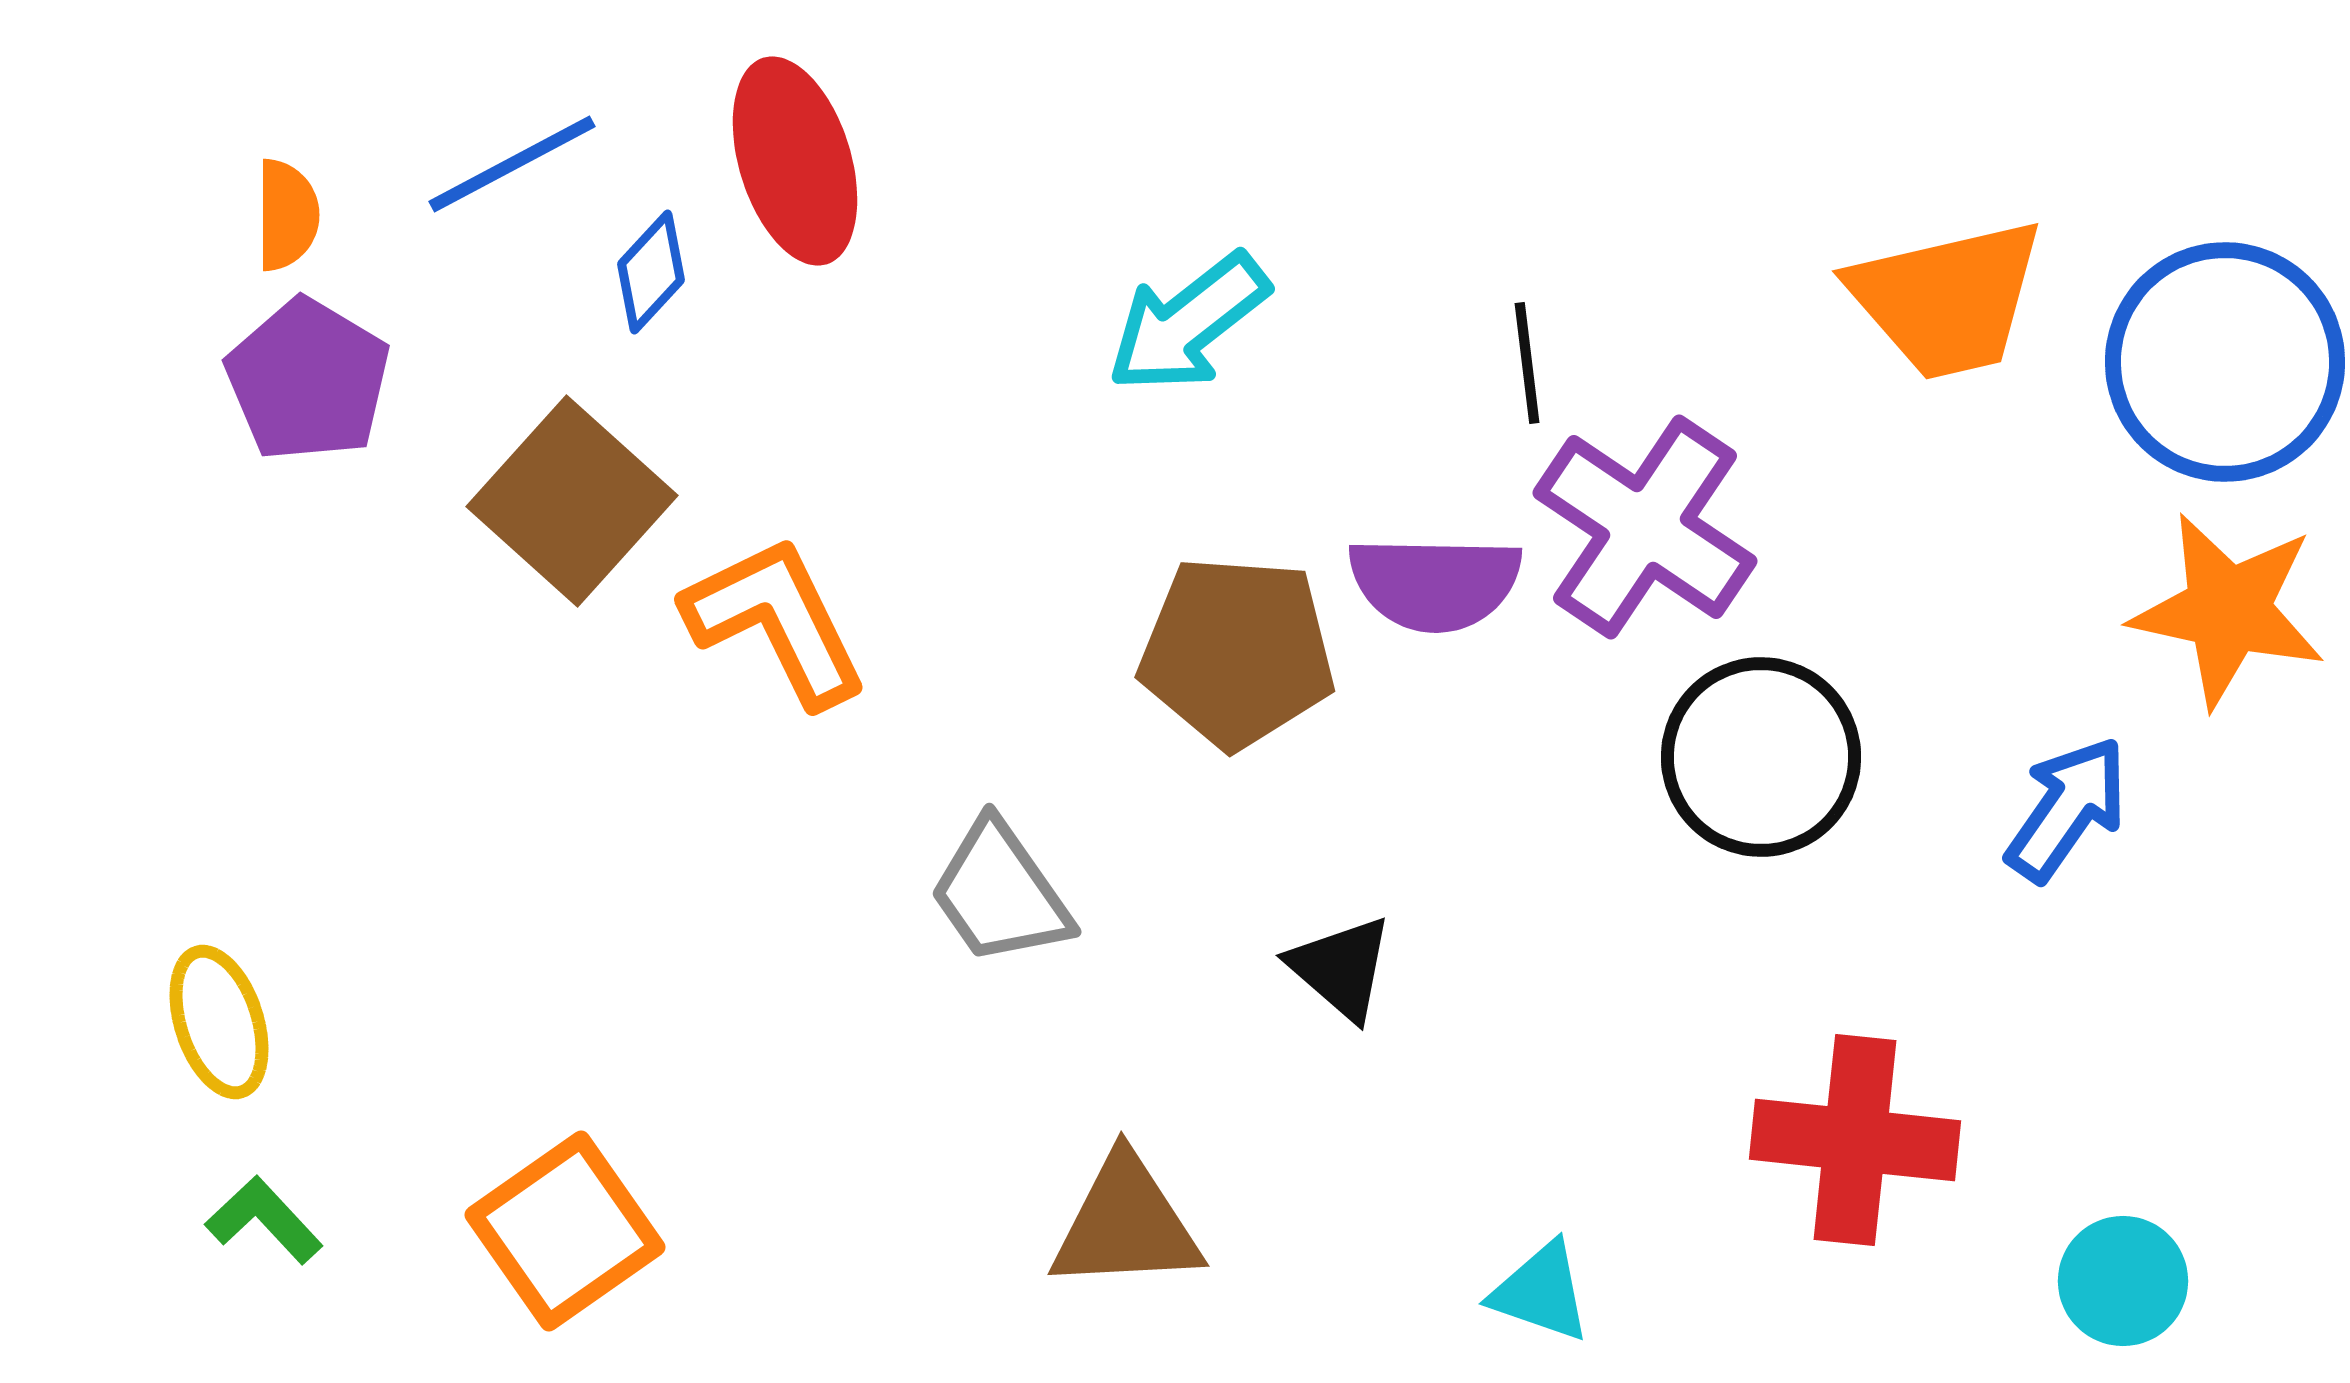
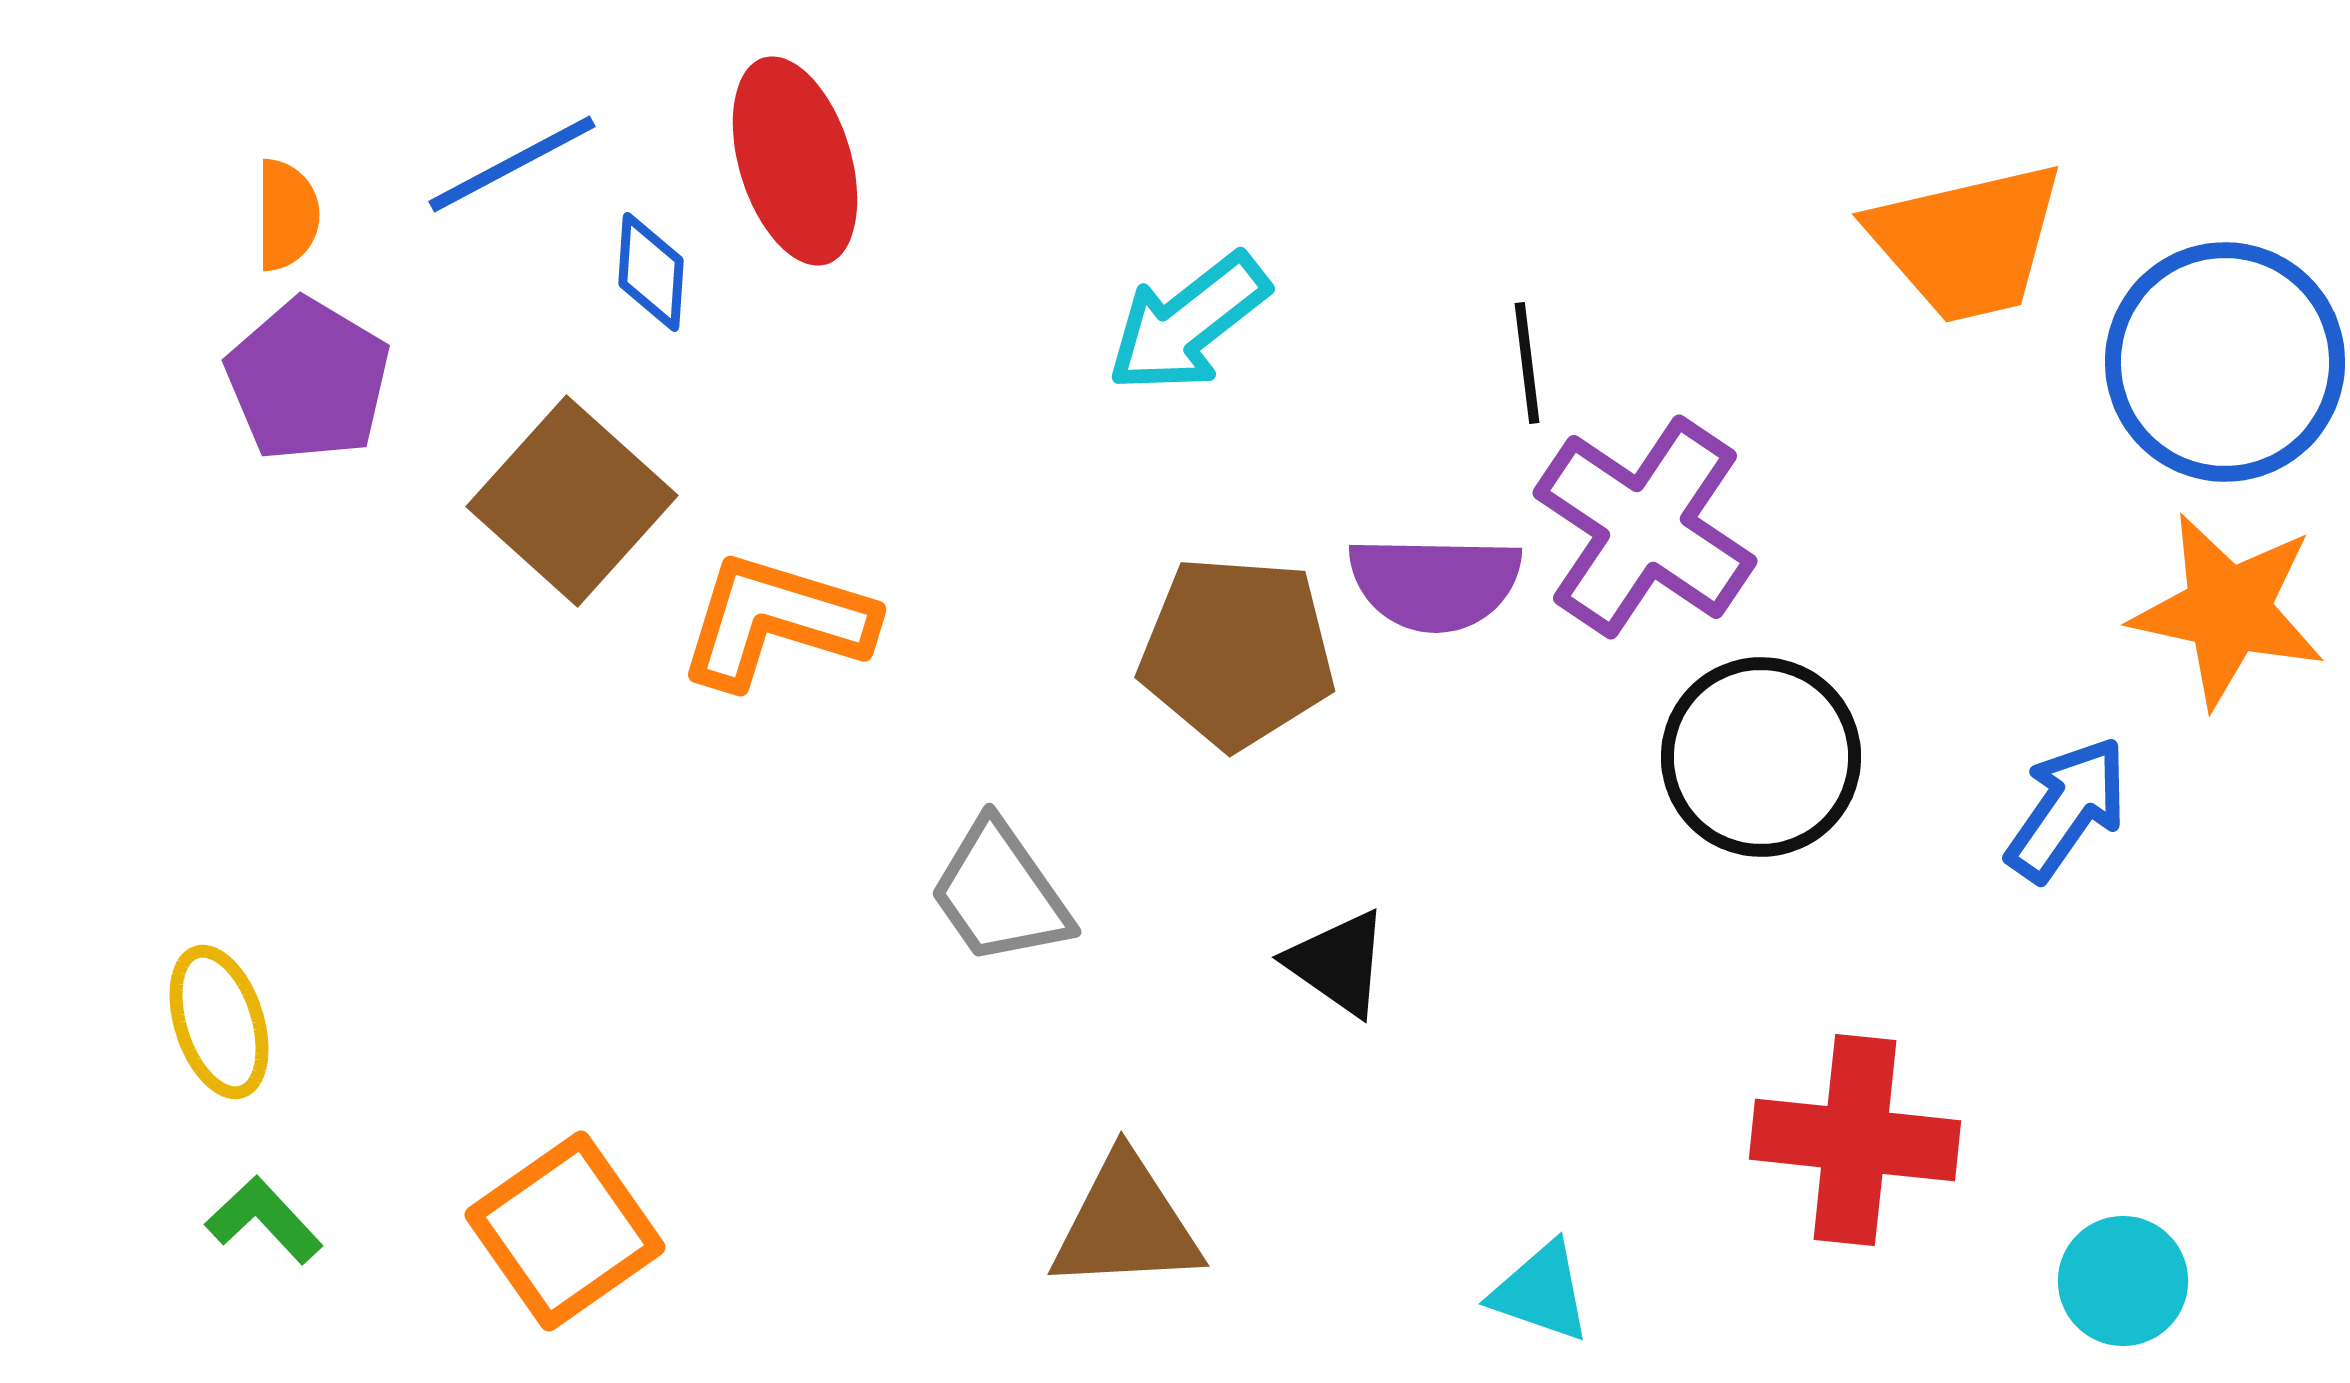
blue diamond: rotated 39 degrees counterclockwise
orange trapezoid: moved 20 px right, 57 px up
orange L-shape: rotated 47 degrees counterclockwise
black triangle: moved 3 px left, 5 px up; rotated 6 degrees counterclockwise
